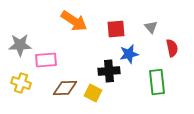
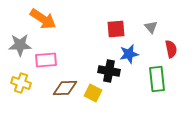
orange arrow: moved 31 px left, 2 px up
red semicircle: moved 1 px left, 1 px down
black cross: rotated 15 degrees clockwise
green rectangle: moved 3 px up
